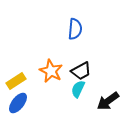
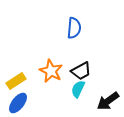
blue semicircle: moved 1 px left, 1 px up
